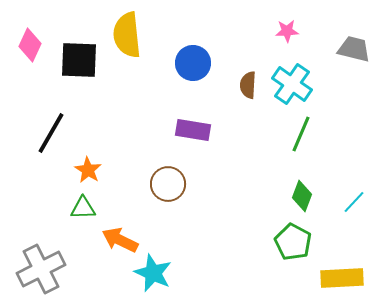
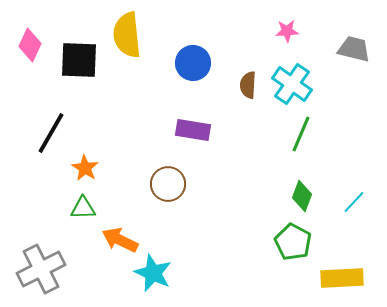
orange star: moved 3 px left, 2 px up
